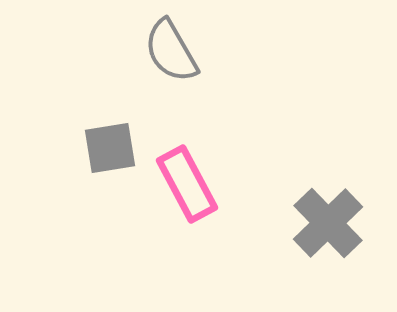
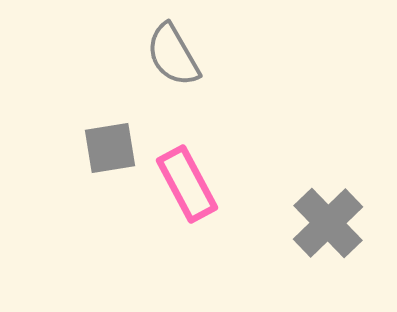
gray semicircle: moved 2 px right, 4 px down
